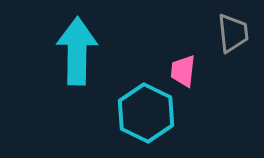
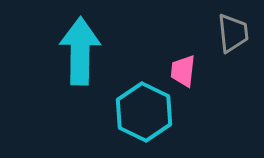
cyan arrow: moved 3 px right
cyan hexagon: moved 2 px left, 1 px up
